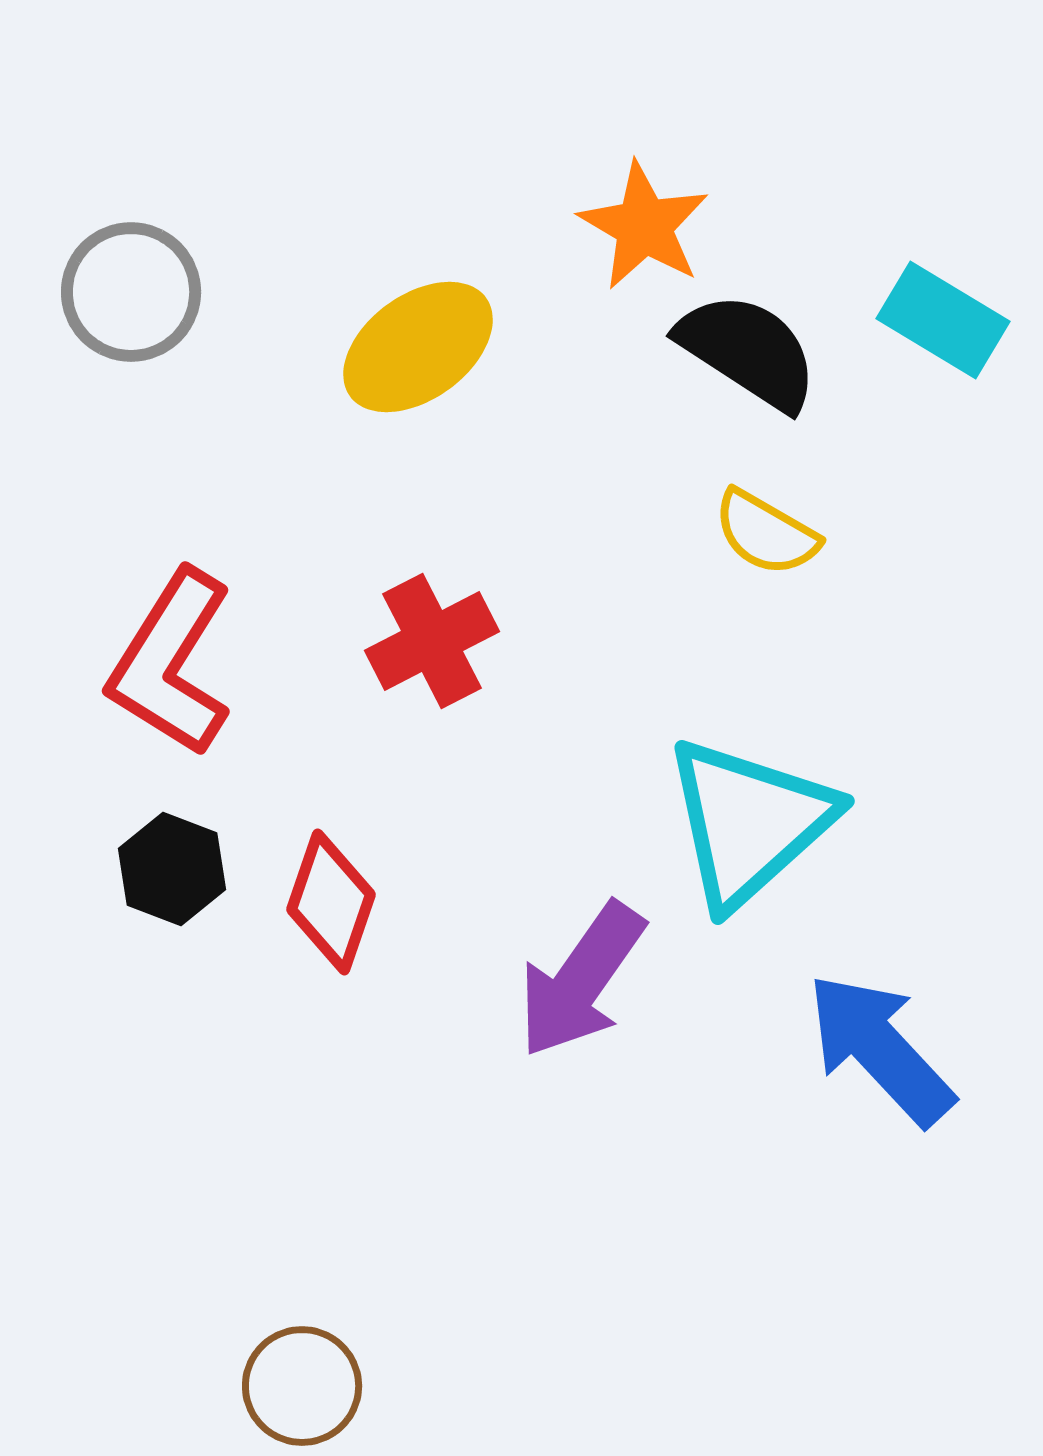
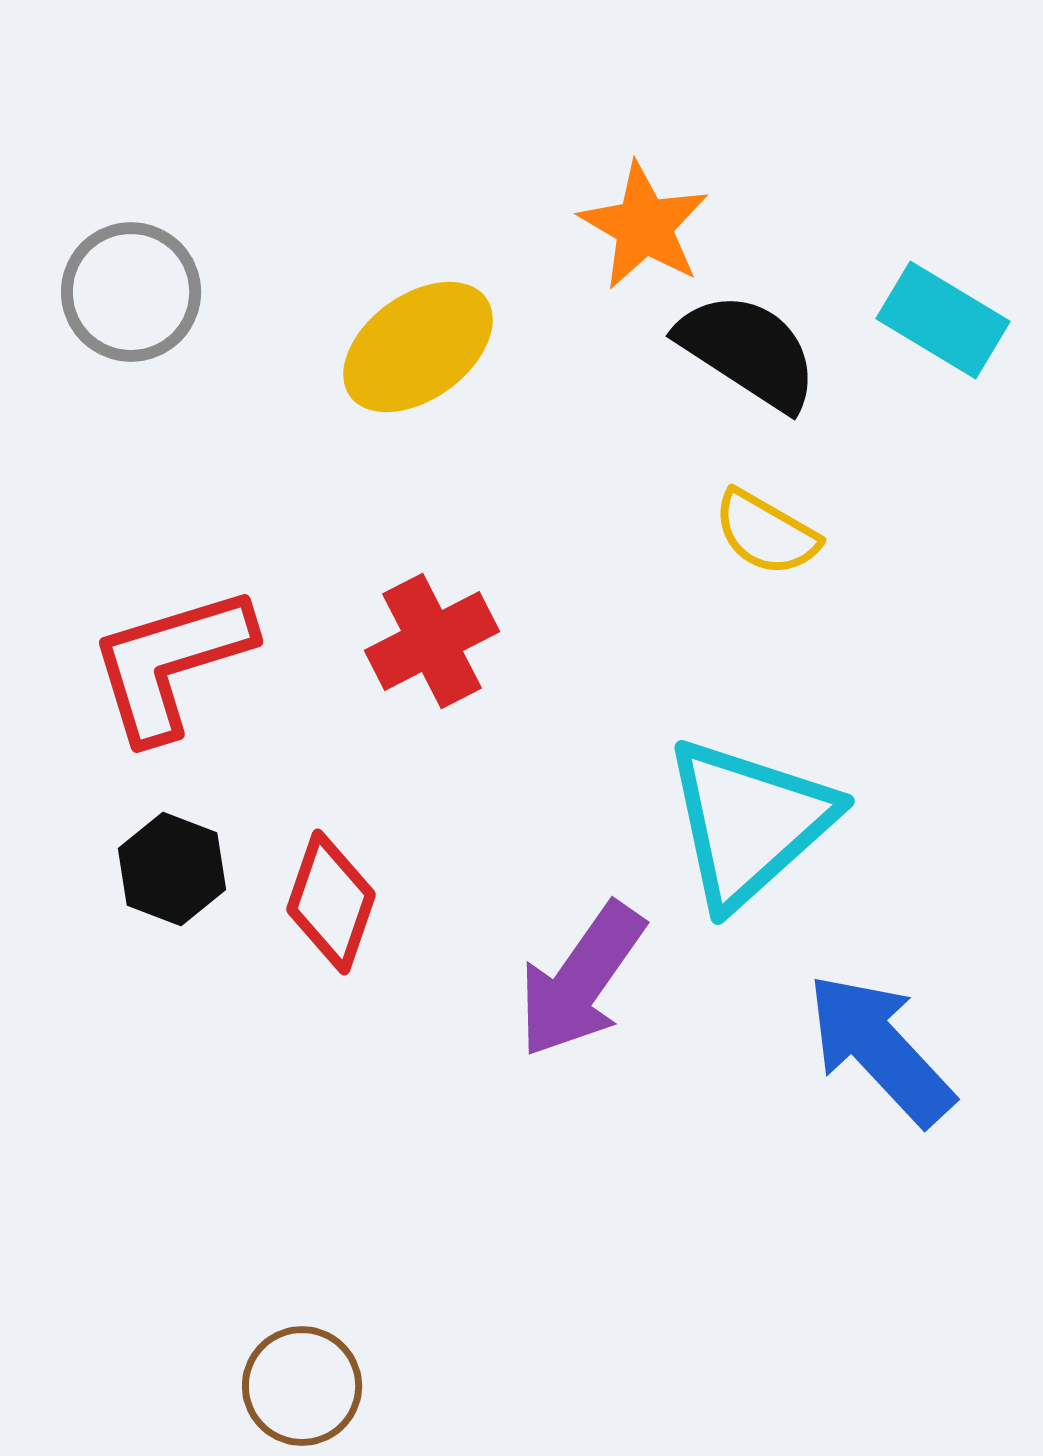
red L-shape: rotated 41 degrees clockwise
